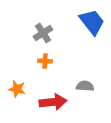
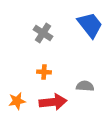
blue trapezoid: moved 2 px left, 3 px down
gray cross: rotated 24 degrees counterclockwise
orange cross: moved 1 px left, 11 px down
orange star: moved 12 px down; rotated 24 degrees counterclockwise
